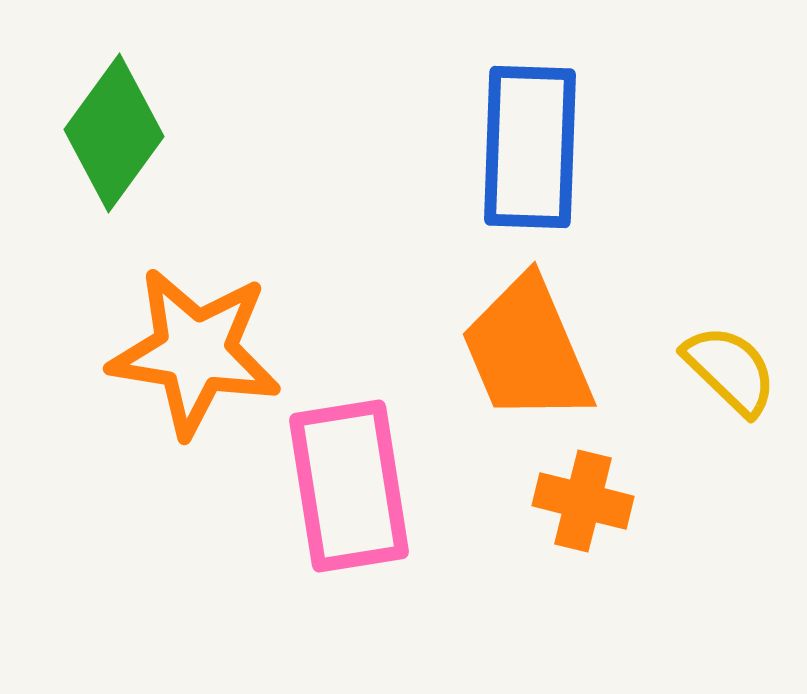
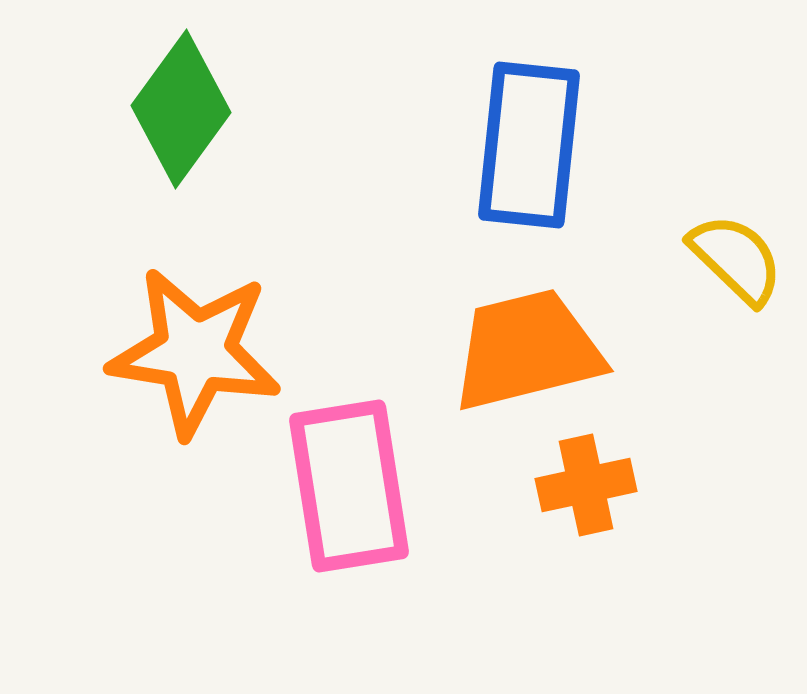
green diamond: moved 67 px right, 24 px up
blue rectangle: moved 1 px left, 2 px up; rotated 4 degrees clockwise
orange trapezoid: rotated 99 degrees clockwise
yellow semicircle: moved 6 px right, 111 px up
orange cross: moved 3 px right, 16 px up; rotated 26 degrees counterclockwise
